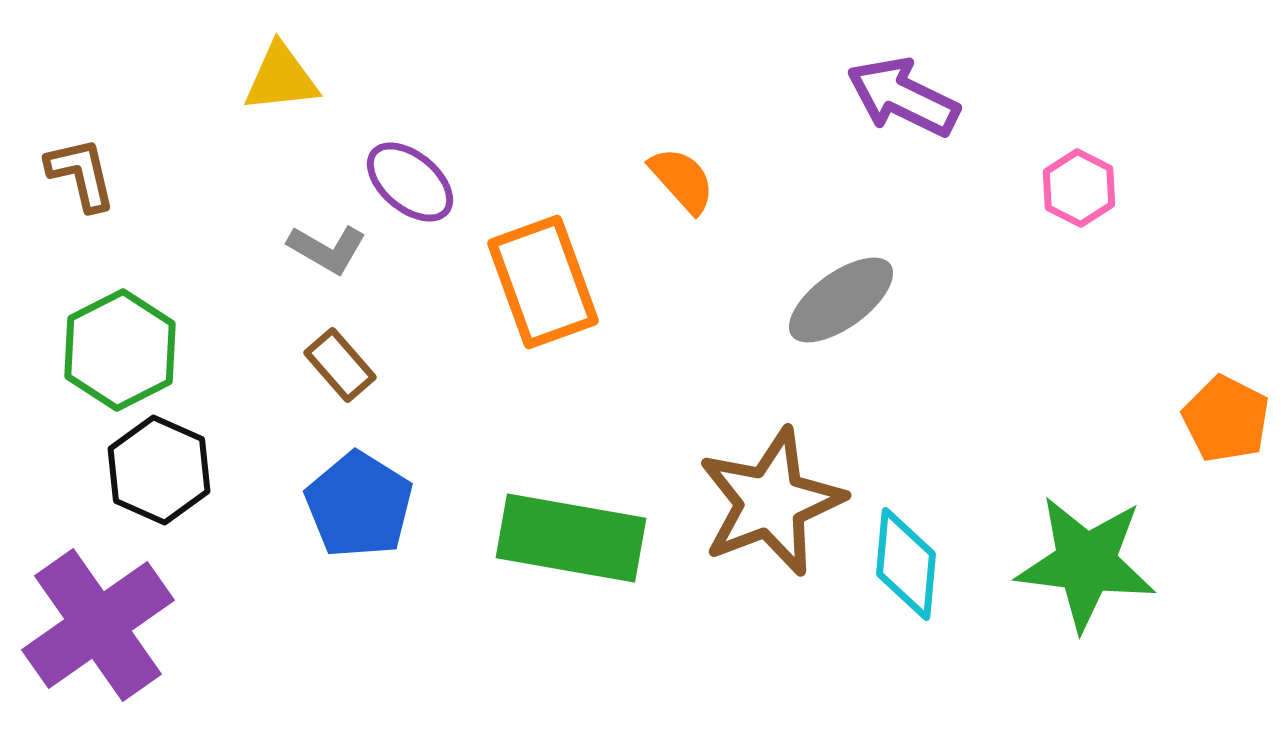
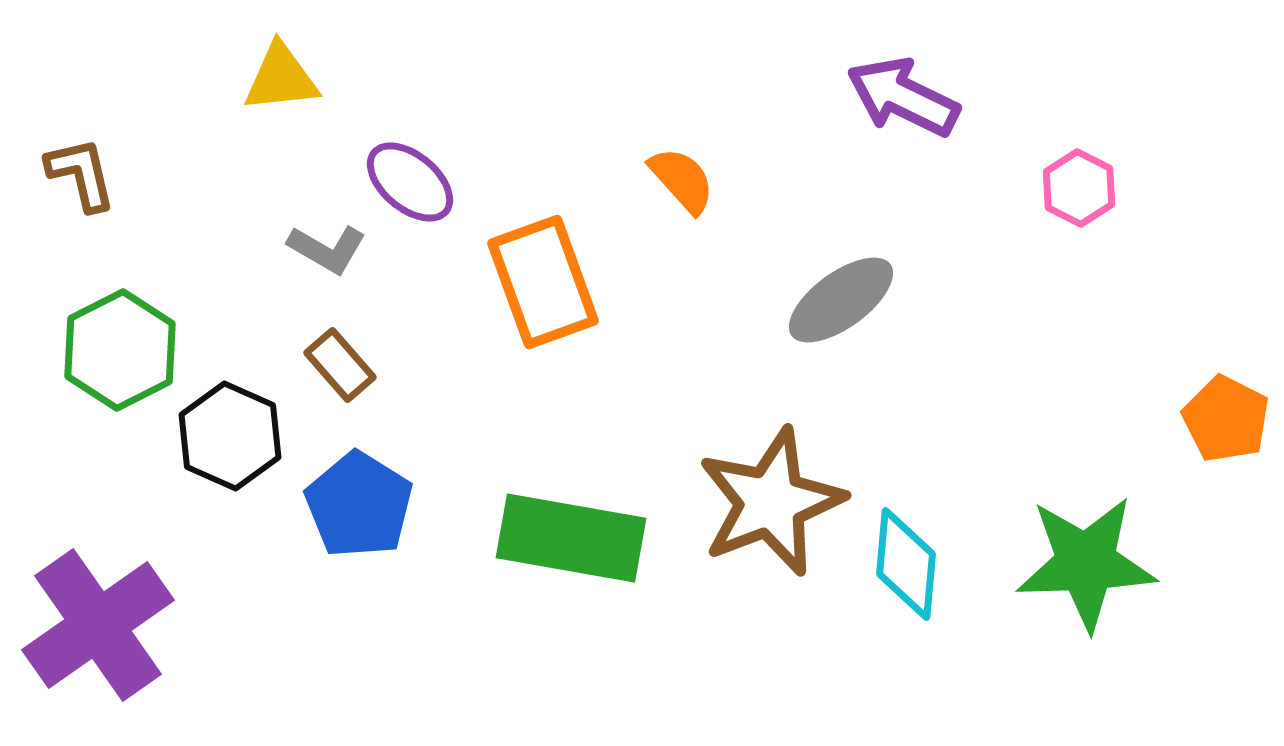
black hexagon: moved 71 px right, 34 px up
green star: rotated 9 degrees counterclockwise
